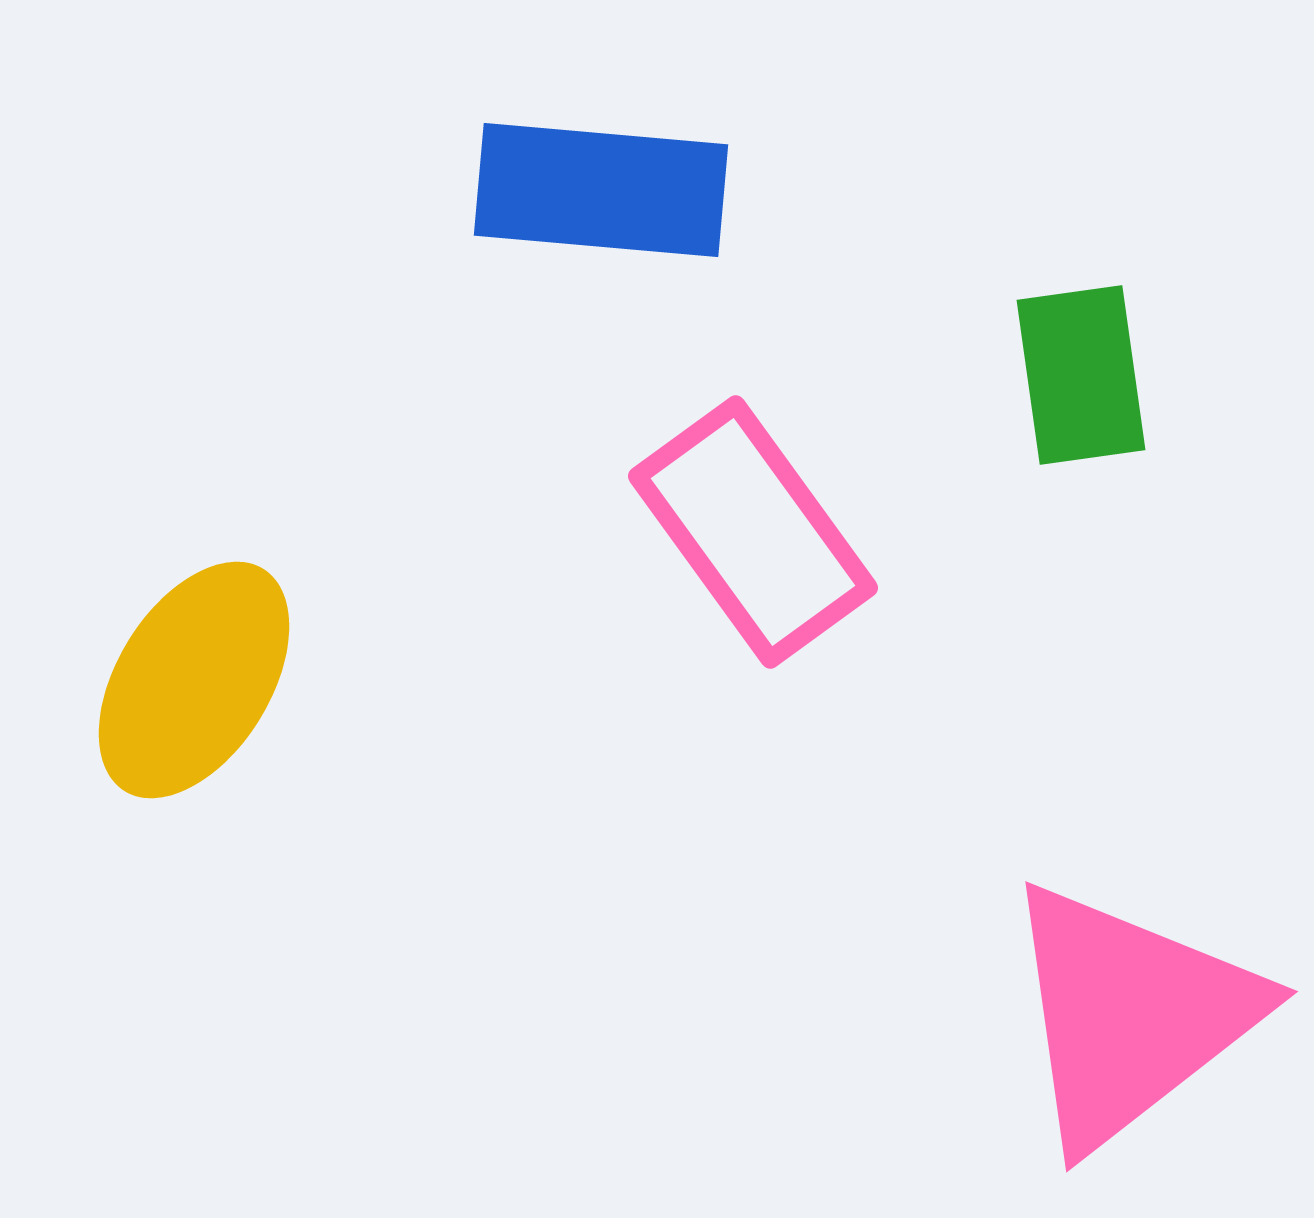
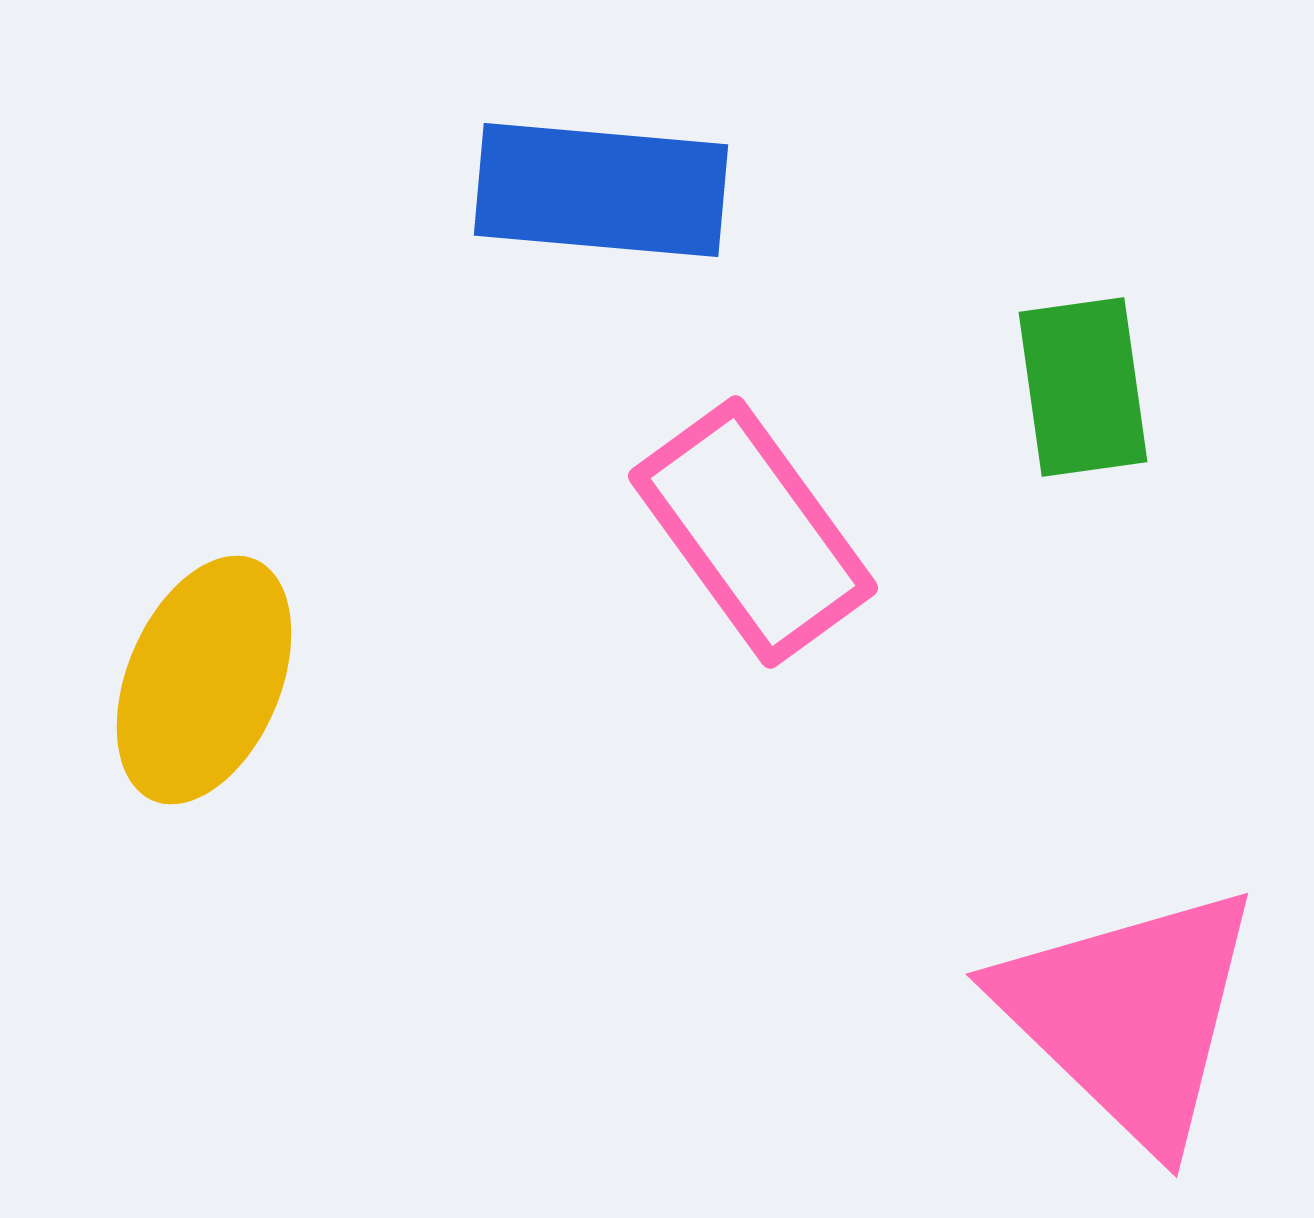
green rectangle: moved 2 px right, 12 px down
yellow ellipse: moved 10 px right; rotated 9 degrees counterclockwise
pink triangle: rotated 38 degrees counterclockwise
